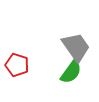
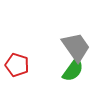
green semicircle: moved 2 px right, 2 px up
